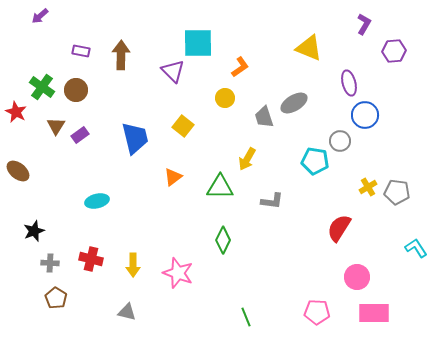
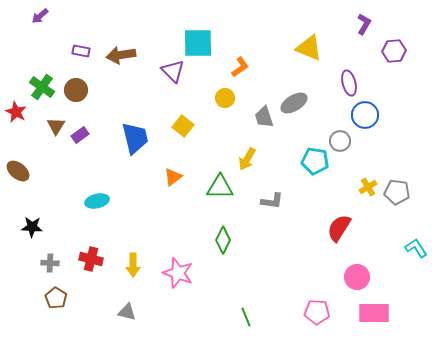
brown arrow at (121, 55): rotated 100 degrees counterclockwise
black star at (34, 231): moved 2 px left, 4 px up; rotated 25 degrees clockwise
